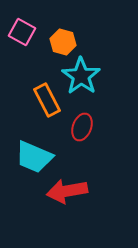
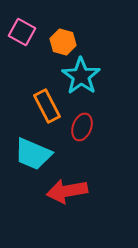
orange rectangle: moved 6 px down
cyan trapezoid: moved 1 px left, 3 px up
